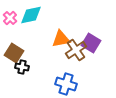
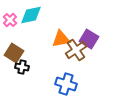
pink cross: moved 2 px down
purple square: moved 2 px left, 4 px up
